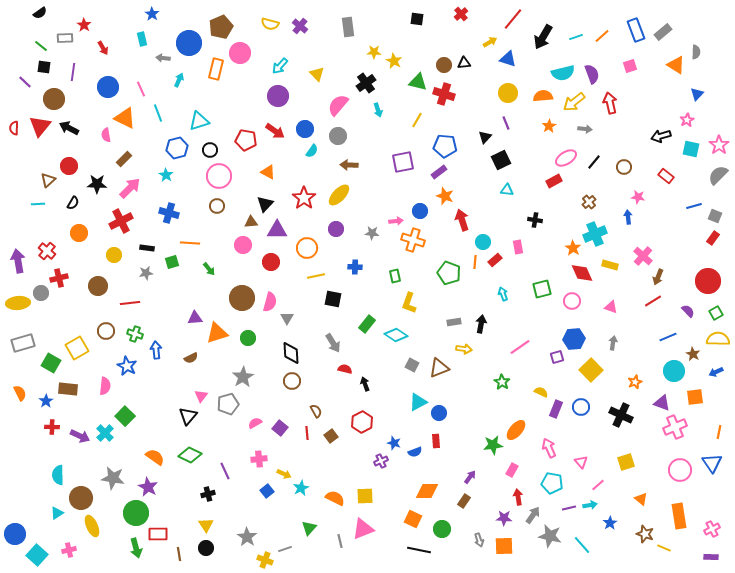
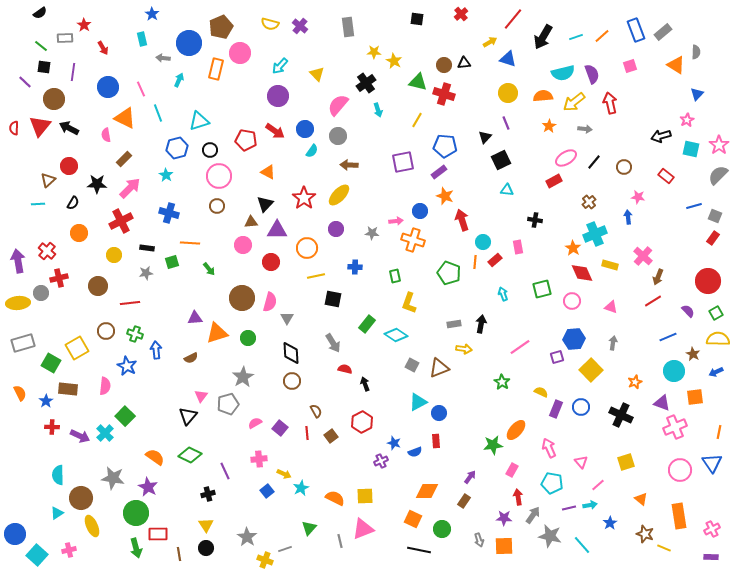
gray rectangle at (454, 322): moved 2 px down
